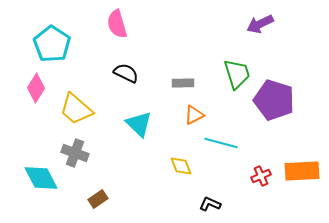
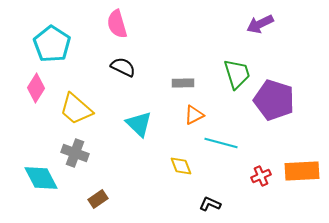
black semicircle: moved 3 px left, 6 px up
